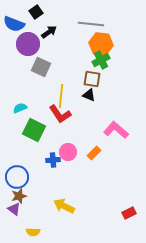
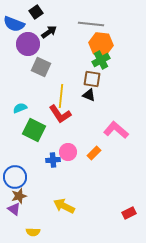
blue circle: moved 2 px left
